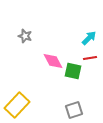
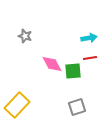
cyan arrow: rotated 35 degrees clockwise
pink diamond: moved 1 px left, 3 px down
green square: rotated 18 degrees counterclockwise
gray square: moved 3 px right, 3 px up
